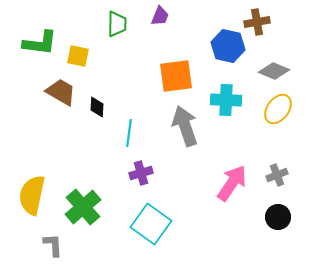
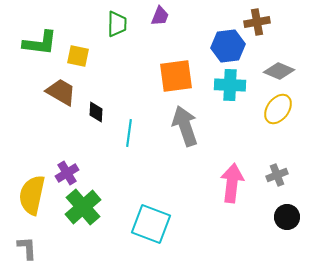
blue hexagon: rotated 20 degrees counterclockwise
gray diamond: moved 5 px right
cyan cross: moved 4 px right, 15 px up
black diamond: moved 1 px left, 5 px down
purple cross: moved 74 px left; rotated 15 degrees counterclockwise
pink arrow: rotated 27 degrees counterclockwise
black circle: moved 9 px right
cyan square: rotated 15 degrees counterclockwise
gray L-shape: moved 26 px left, 3 px down
